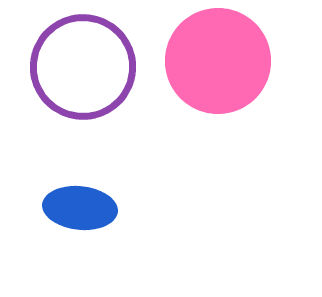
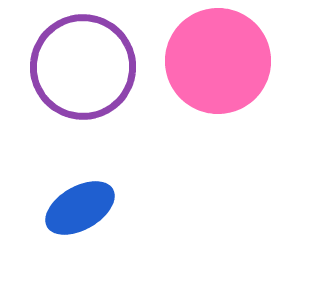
blue ellipse: rotated 36 degrees counterclockwise
